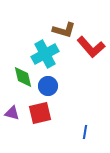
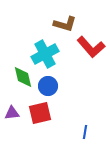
brown L-shape: moved 1 px right, 6 px up
purple triangle: rotated 21 degrees counterclockwise
